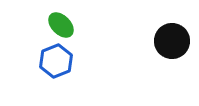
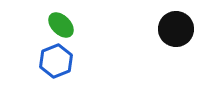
black circle: moved 4 px right, 12 px up
